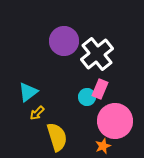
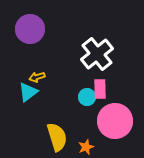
purple circle: moved 34 px left, 12 px up
pink rectangle: rotated 24 degrees counterclockwise
yellow arrow: moved 36 px up; rotated 28 degrees clockwise
orange star: moved 17 px left, 1 px down
